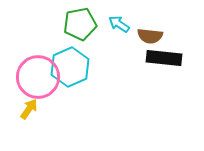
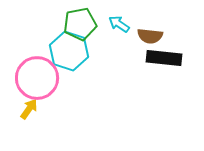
cyan hexagon: moved 1 px left, 16 px up; rotated 18 degrees counterclockwise
pink circle: moved 1 px left, 1 px down
